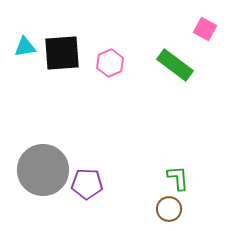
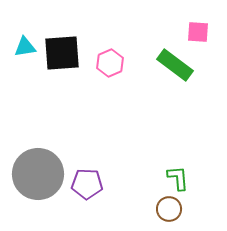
pink square: moved 7 px left, 3 px down; rotated 25 degrees counterclockwise
gray circle: moved 5 px left, 4 px down
